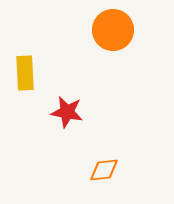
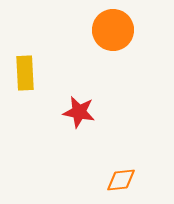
red star: moved 12 px right
orange diamond: moved 17 px right, 10 px down
